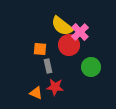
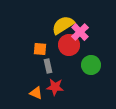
yellow semicircle: moved 1 px right, 1 px up; rotated 110 degrees clockwise
green circle: moved 2 px up
